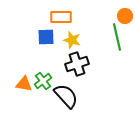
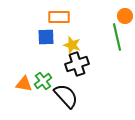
orange rectangle: moved 2 px left
yellow star: moved 5 px down
